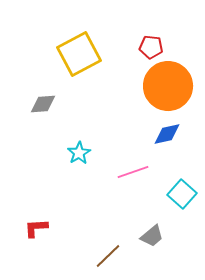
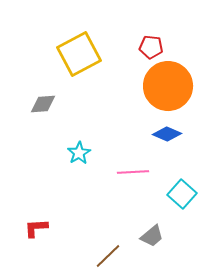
blue diamond: rotated 36 degrees clockwise
pink line: rotated 16 degrees clockwise
